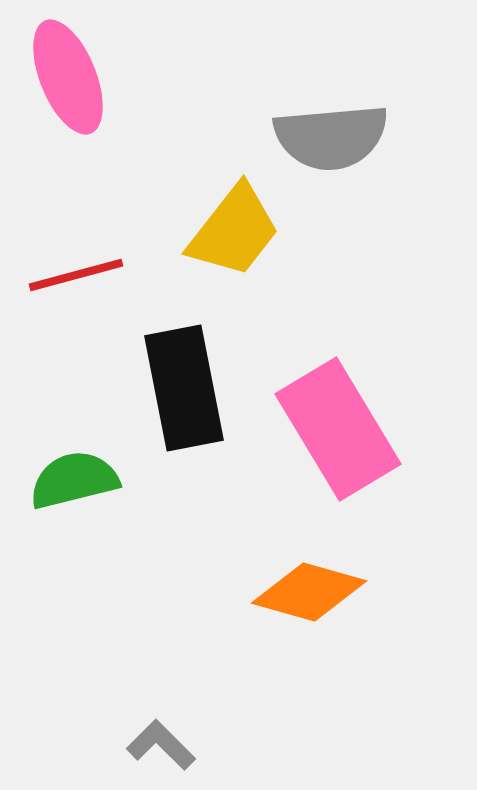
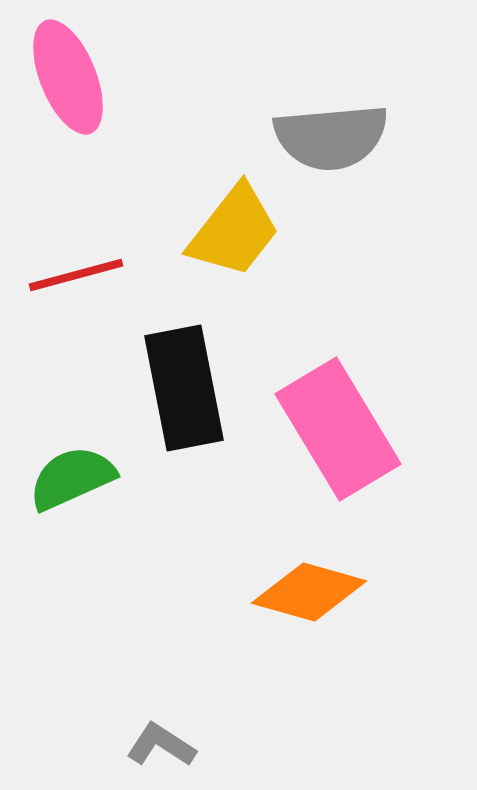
green semicircle: moved 2 px left, 2 px up; rotated 10 degrees counterclockwise
gray L-shape: rotated 12 degrees counterclockwise
